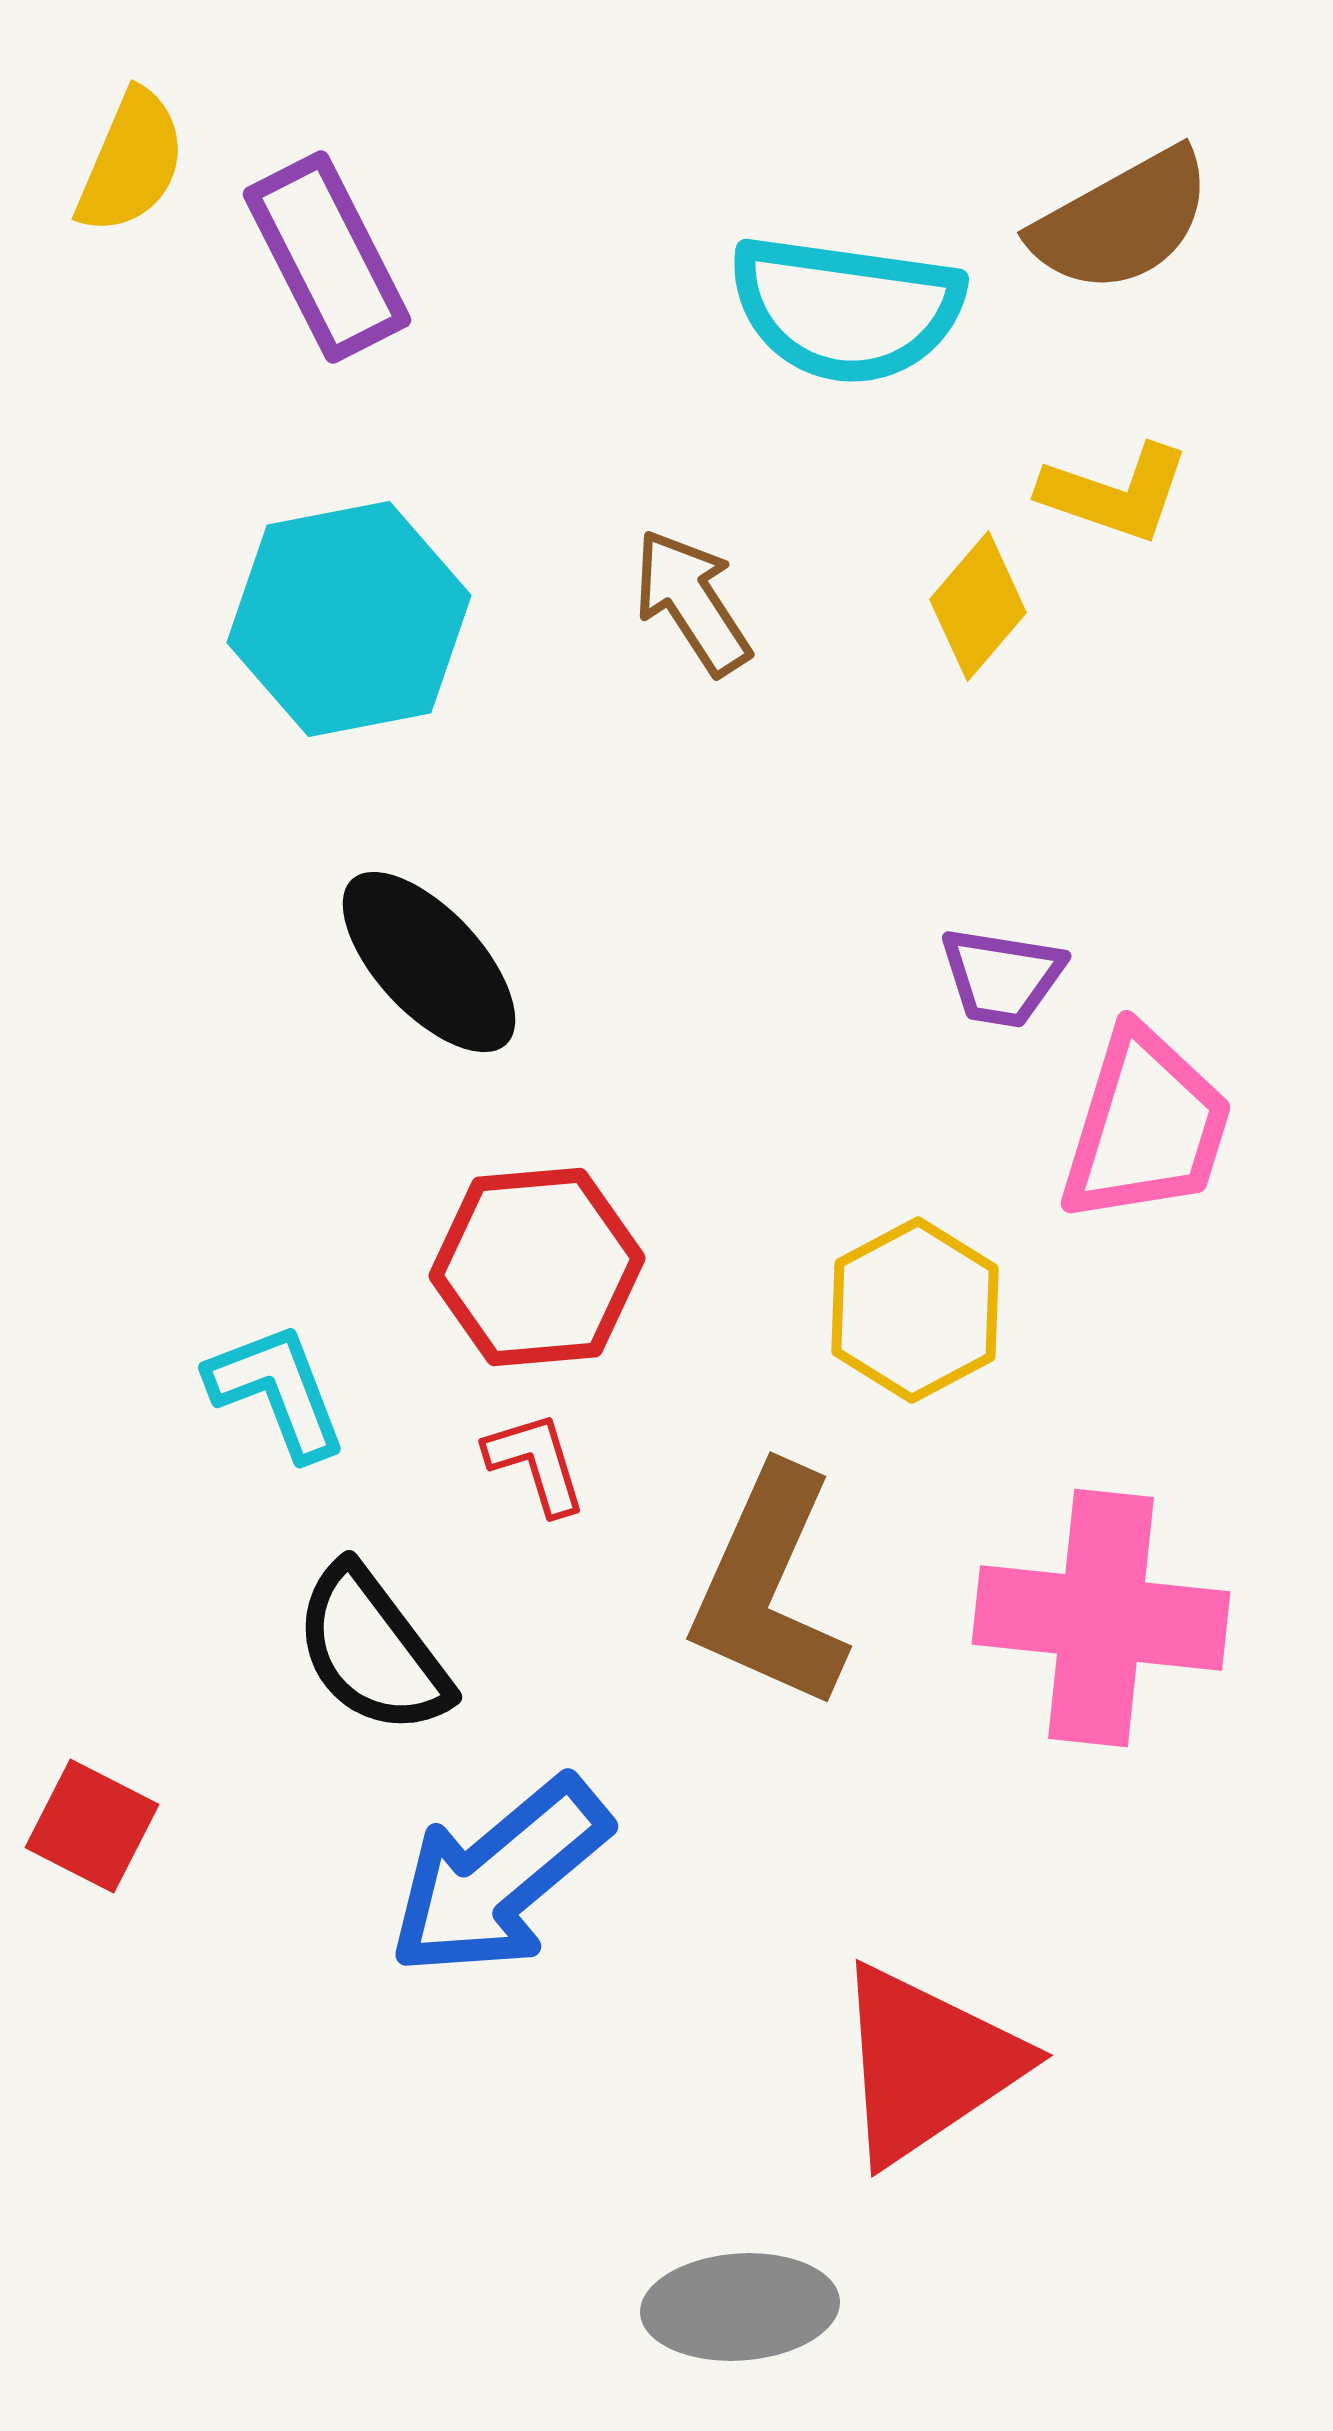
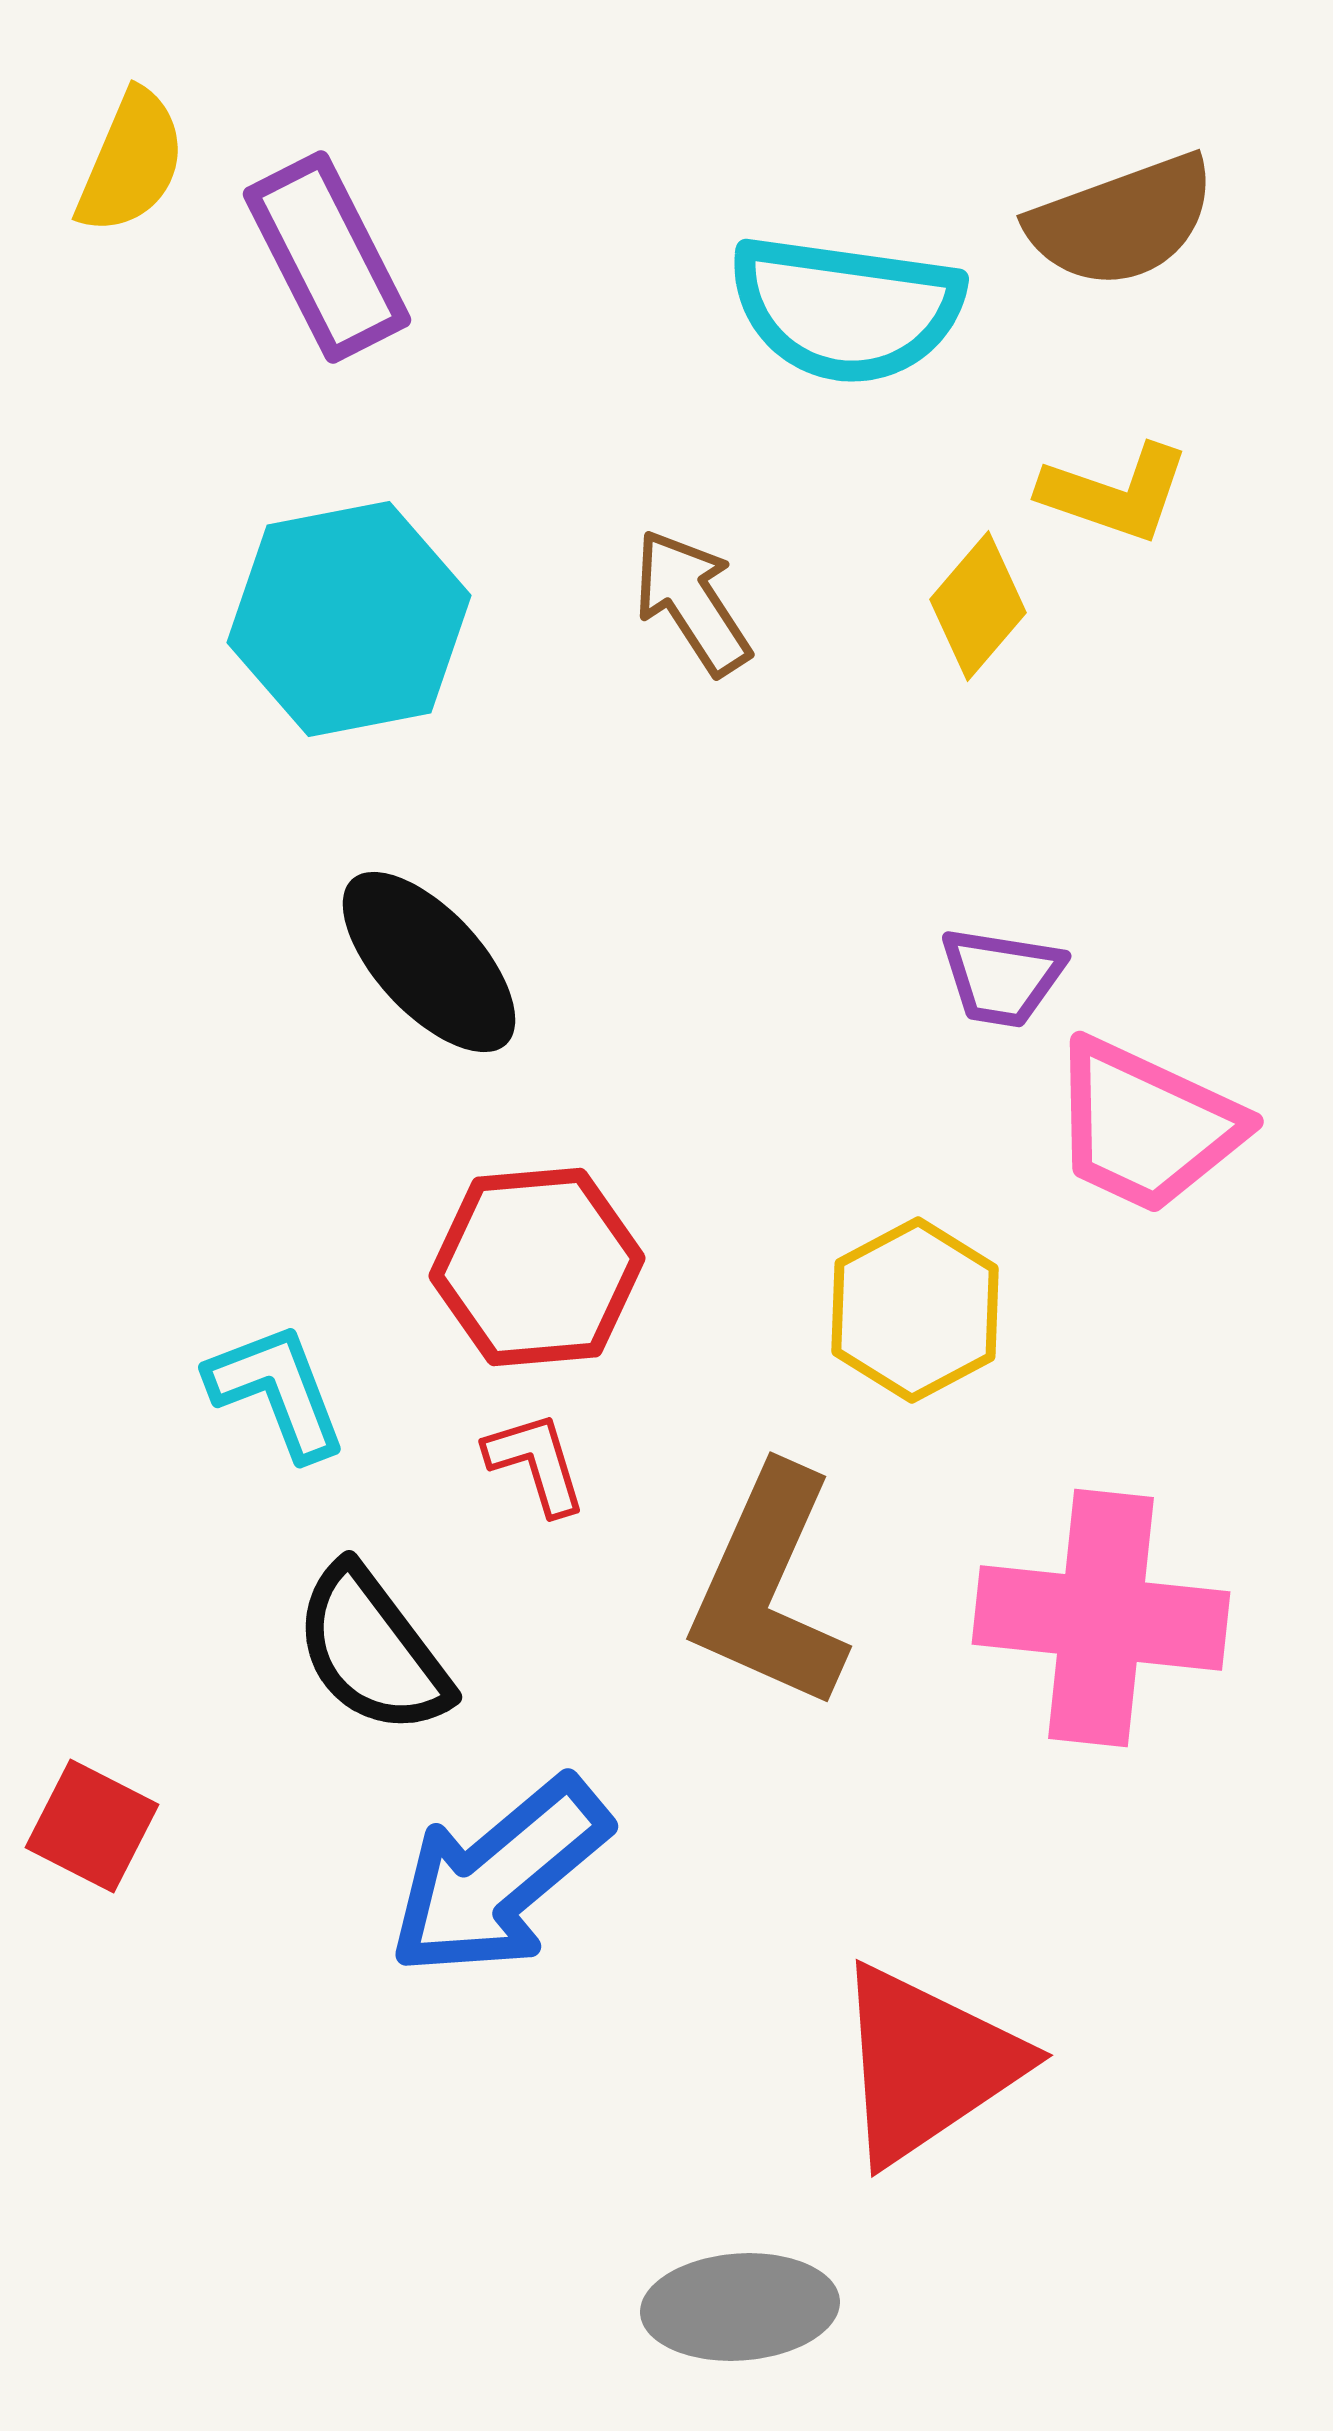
brown semicircle: rotated 9 degrees clockwise
pink trapezoid: rotated 98 degrees clockwise
